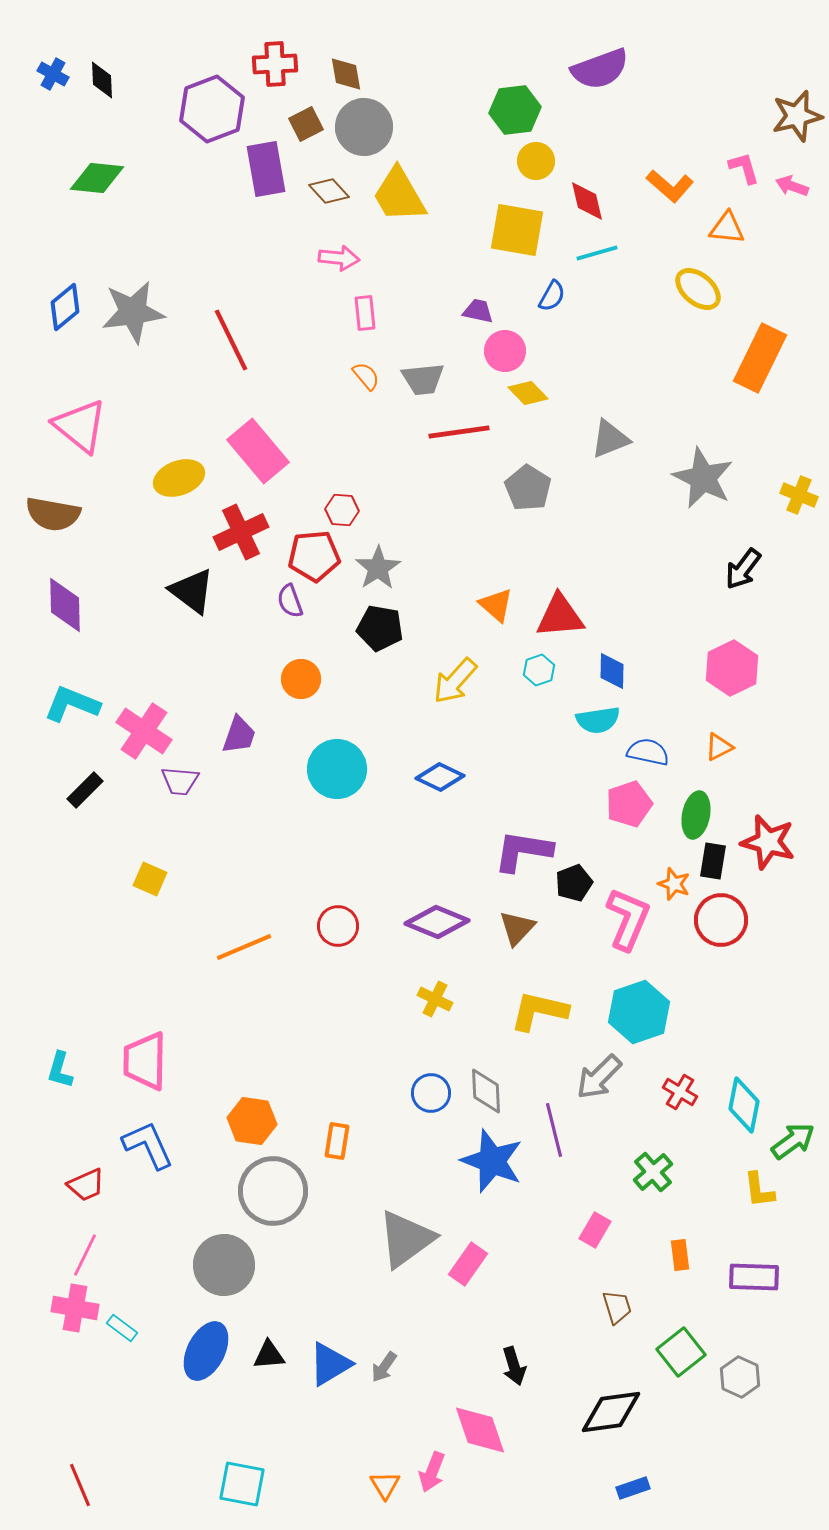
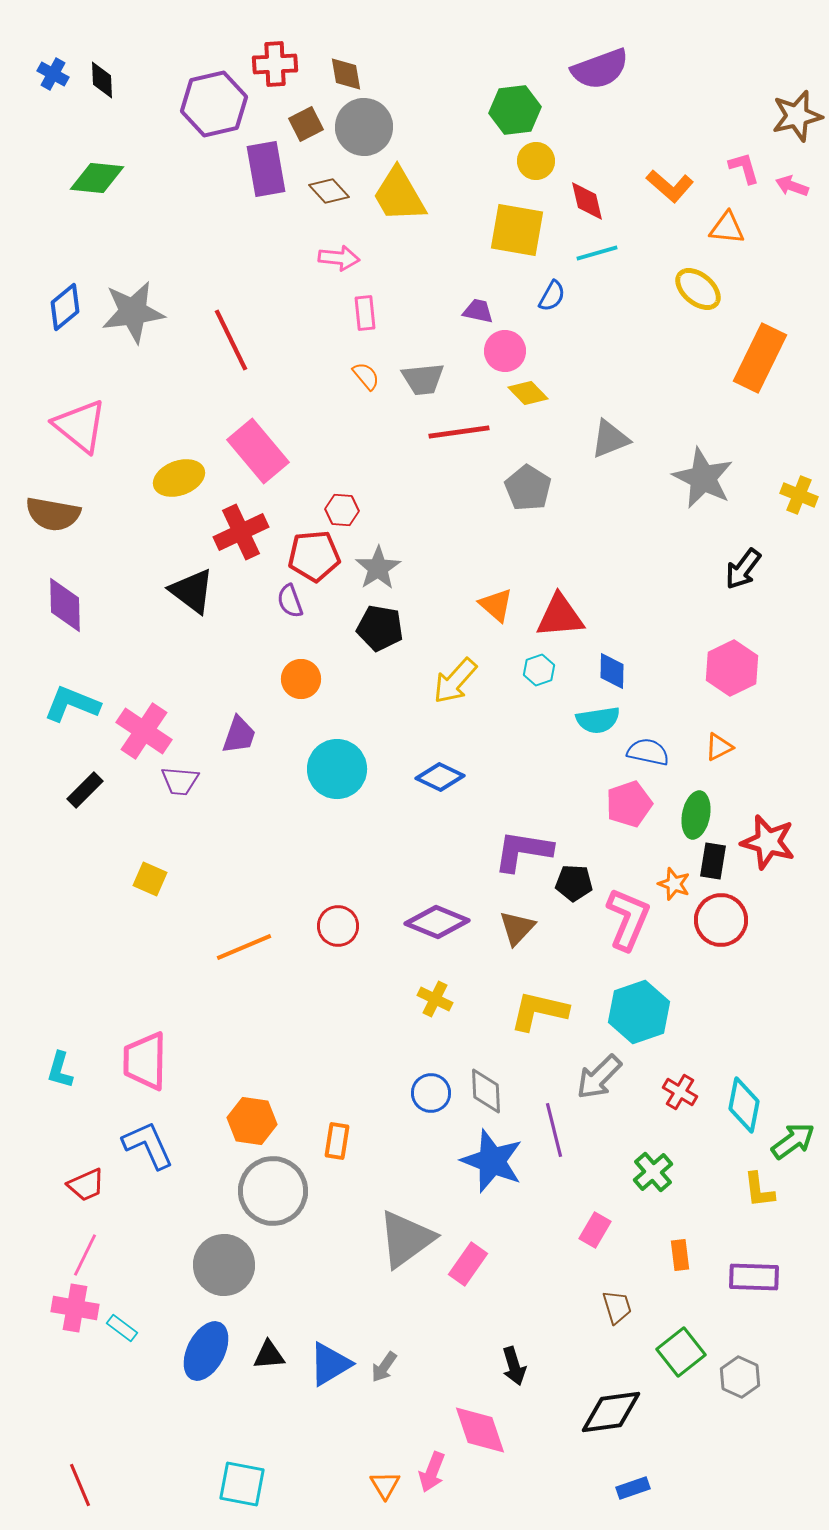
purple hexagon at (212, 109): moved 2 px right, 5 px up; rotated 8 degrees clockwise
black pentagon at (574, 883): rotated 24 degrees clockwise
